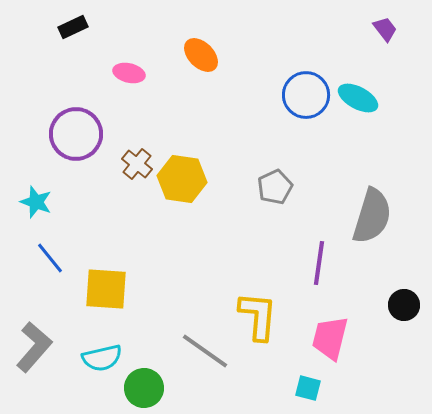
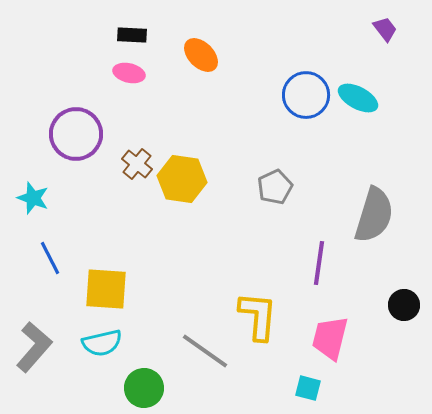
black rectangle: moved 59 px right, 8 px down; rotated 28 degrees clockwise
cyan star: moved 3 px left, 4 px up
gray semicircle: moved 2 px right, 1 px up
blue line: rotated 12 degrees clockwise
cyan semicircle: moved 15 px up
